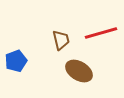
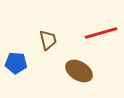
brown trapezoid: moved 13 px left
blue pentagon: moved 2 px down; rotated 25 degrees clockwise
